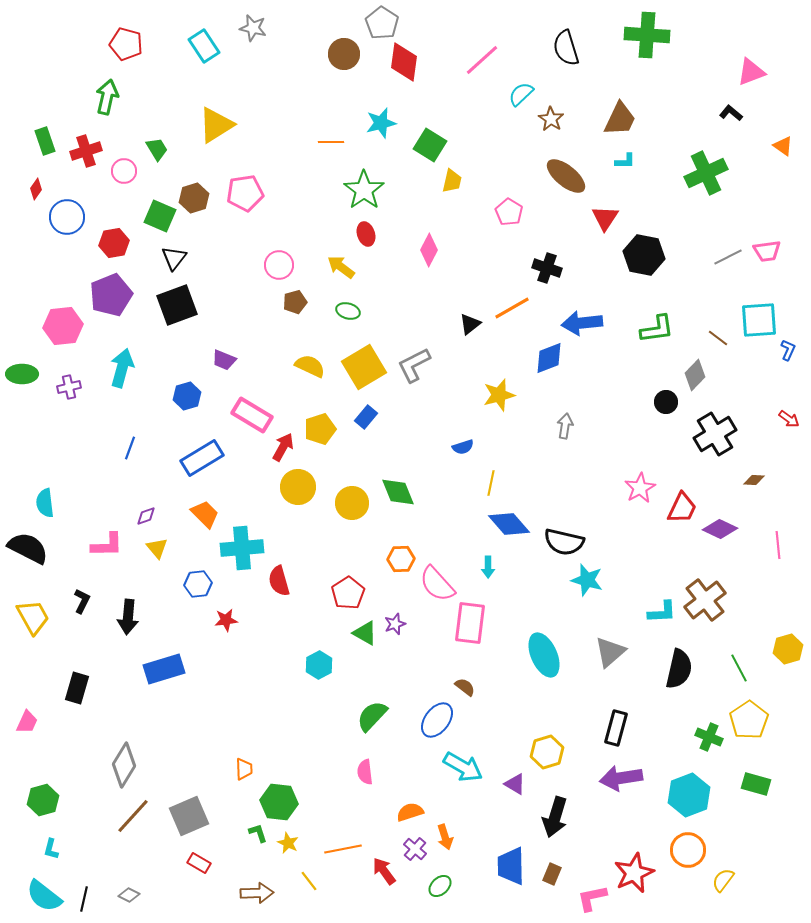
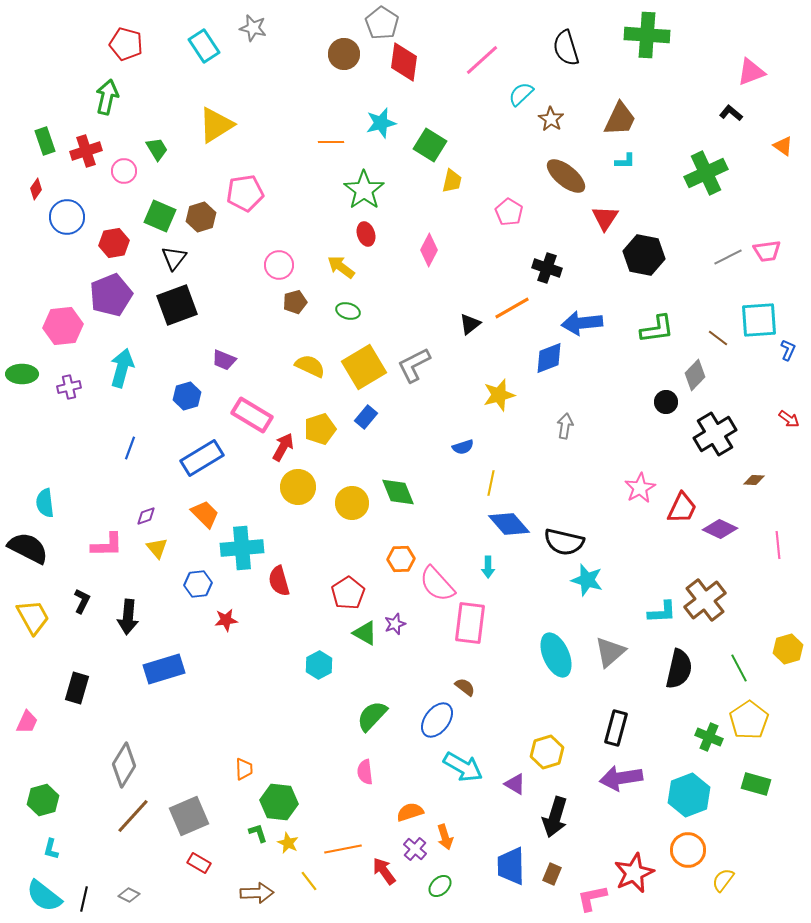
brown hexagon at (194, 198): moved 7 px right, 19 px down
cyan ellipse at (544, 655): moved 12 px right
